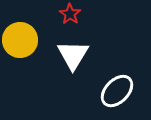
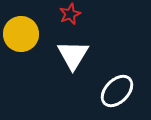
red star: rotated 15 degrees clockwise
yellow circle: moved 1 px right, 6 px up
